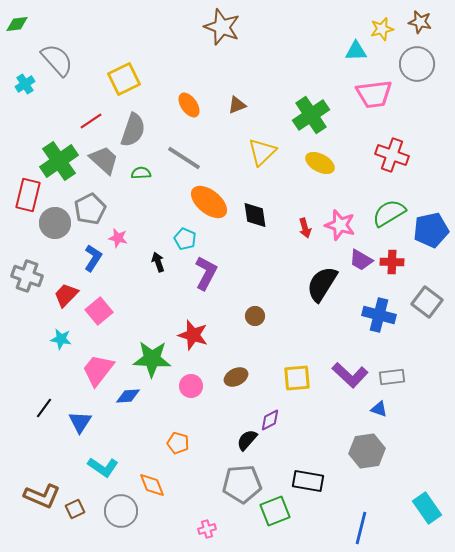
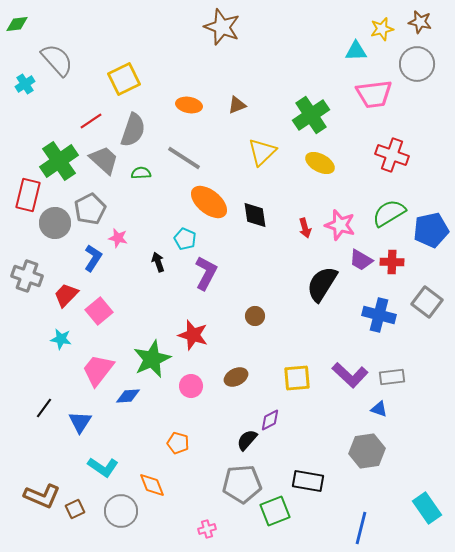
orange ellipse at (189, 105): rotated 45 degrees counterclockwise
green star at (152, 359): rotated 27 degrees counterclockwise
